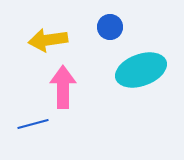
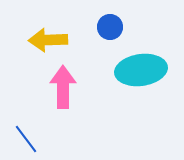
yellow arrow: rotated 6 degrees clockwise
cyan ellipse: rotated 12 degrees clockwise
blue line: moved 7 px left, 15 px down; rotated 68 degrees clockwise
